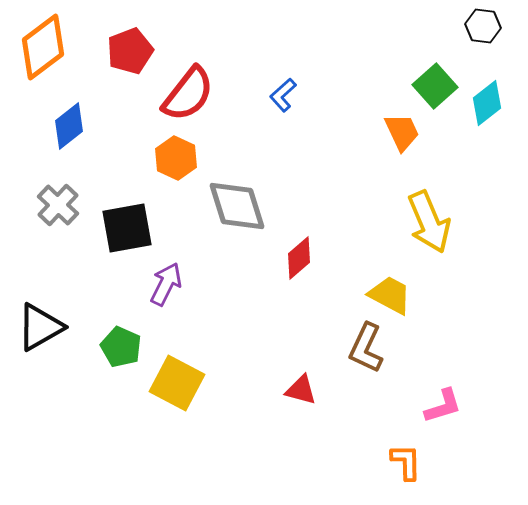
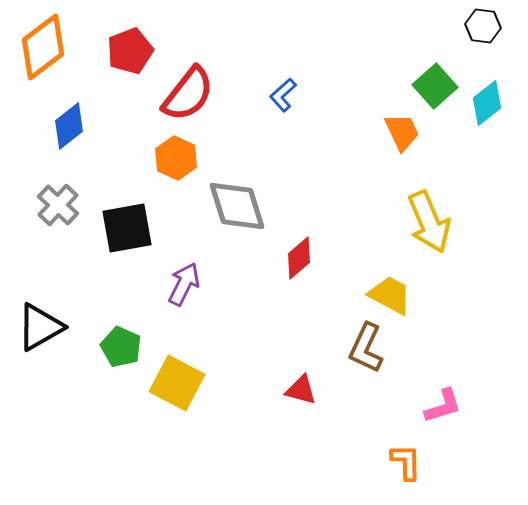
purple arrow: moved 18 px right
